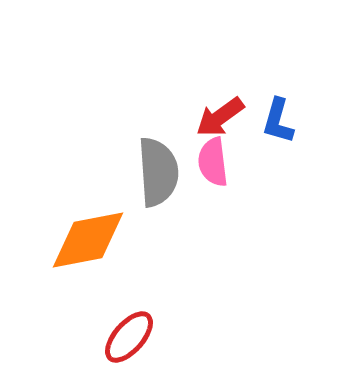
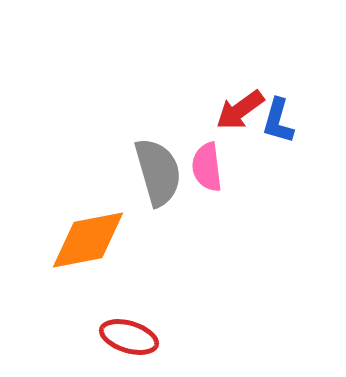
red arrow: moved 20 px right, 7 px up
pink semicircle: moved 6 px left, 5 px down
gray semicircle: rotated 12 degrees counterclockwise
red ellipse: rotated 66 degrees clockwise
